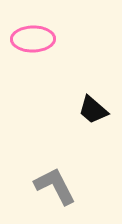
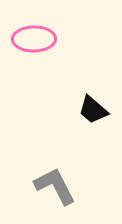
pink ellipse: moved 1 px right
